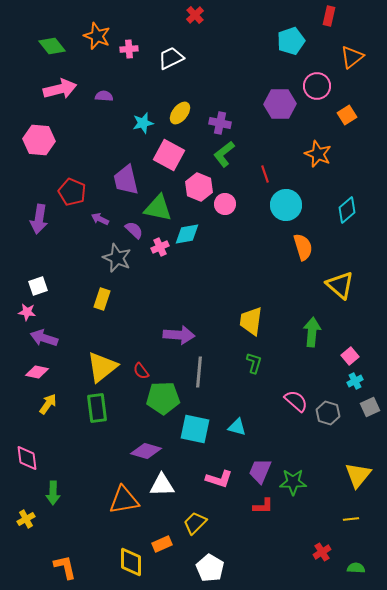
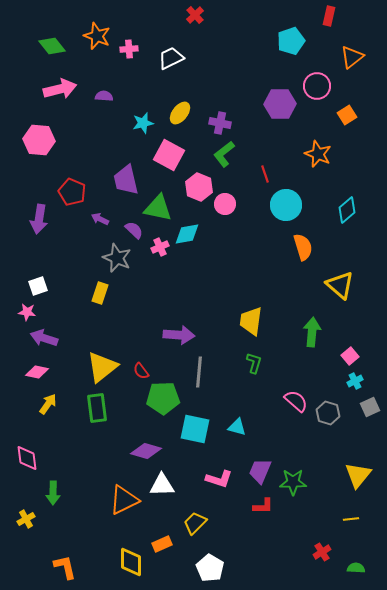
yellow rectangle at (102, 299): moved 2 px left, 6 px up
orange triangle at (124, 500): rotated 16 degrees counterclockwise
